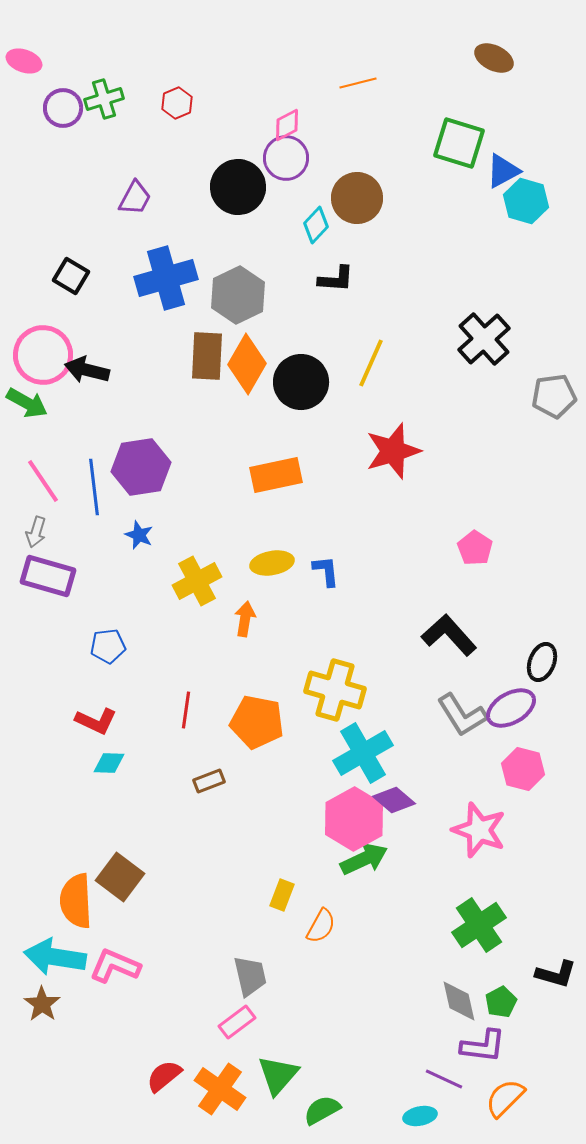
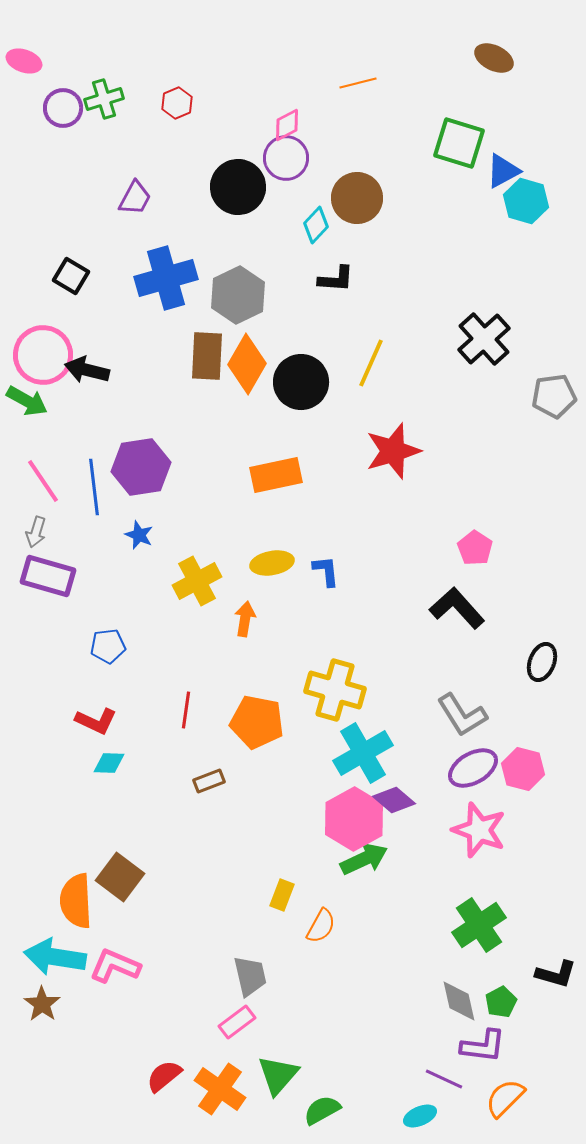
green arrow at (27, 403): moved 2 px up
black L-shape at (449, 635): moved 8 px right, 27 px up
purple ellipse at (511, 708): moved 38 px left, 60 px down
cyan ellipse at (420, 1116): rotated 12 degrees counterclockwise
